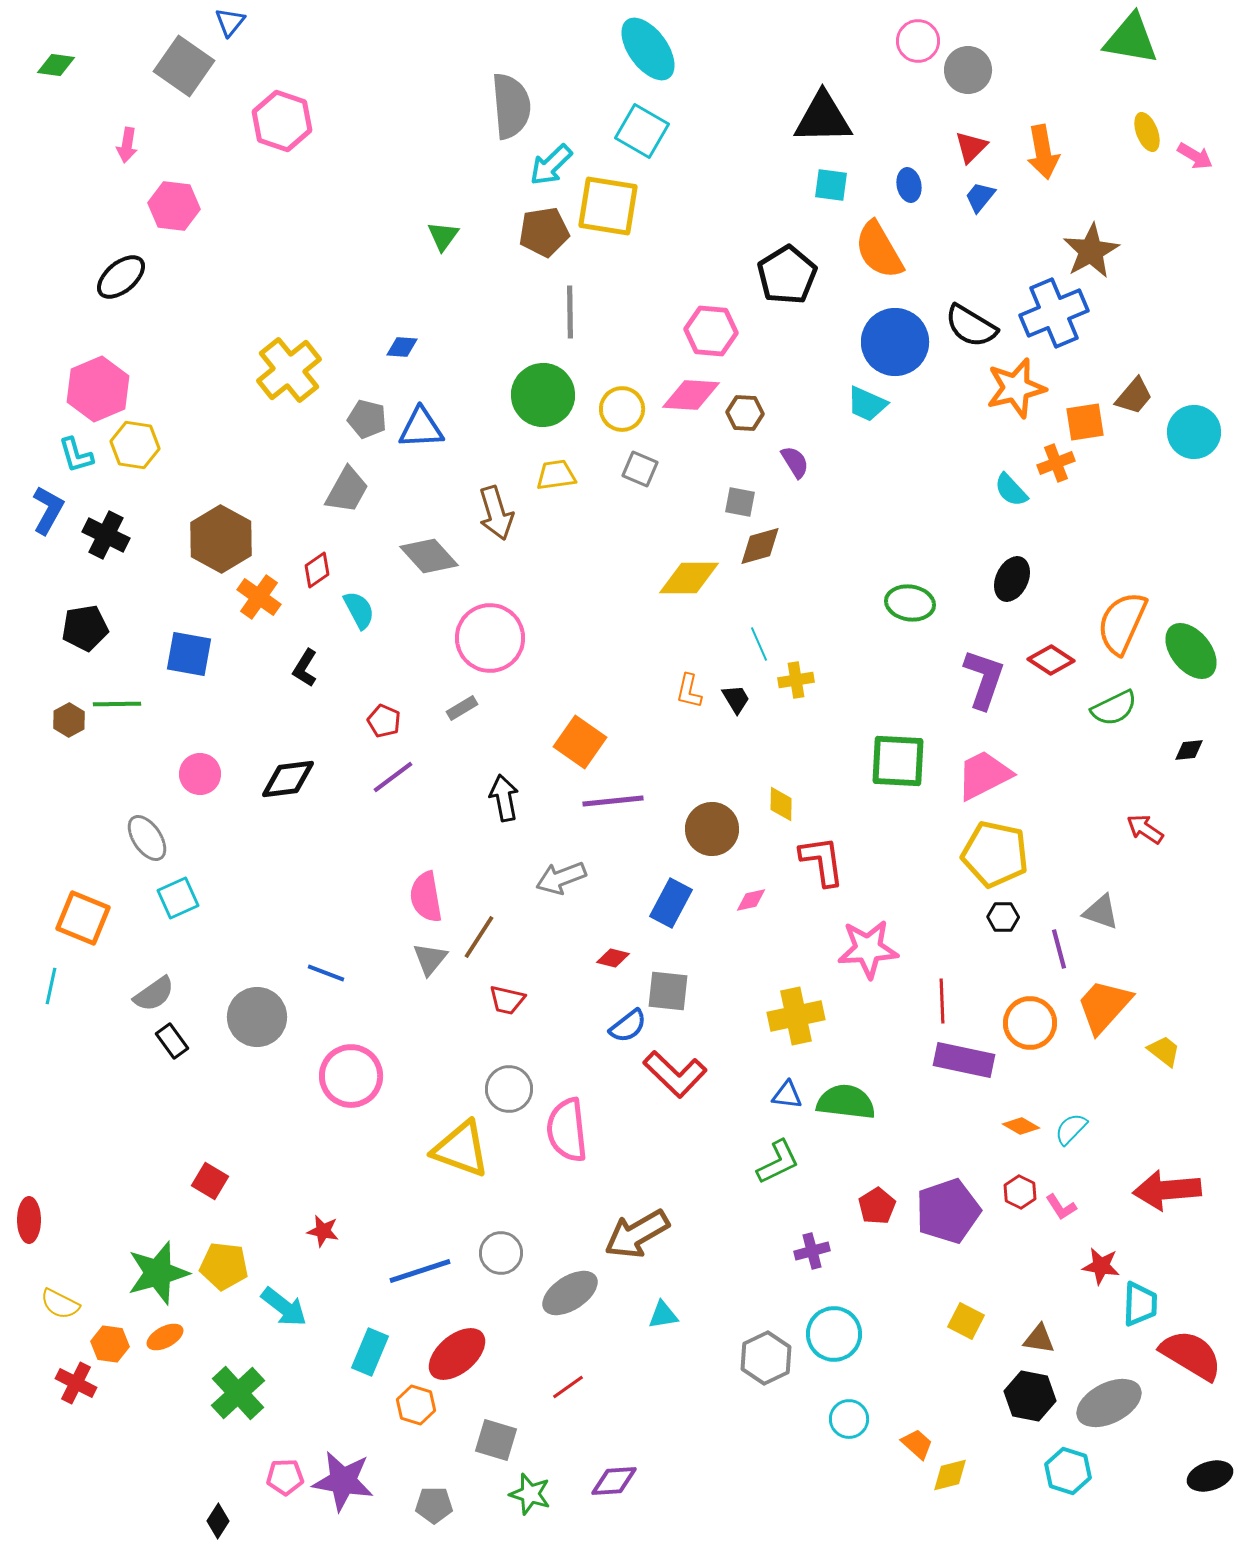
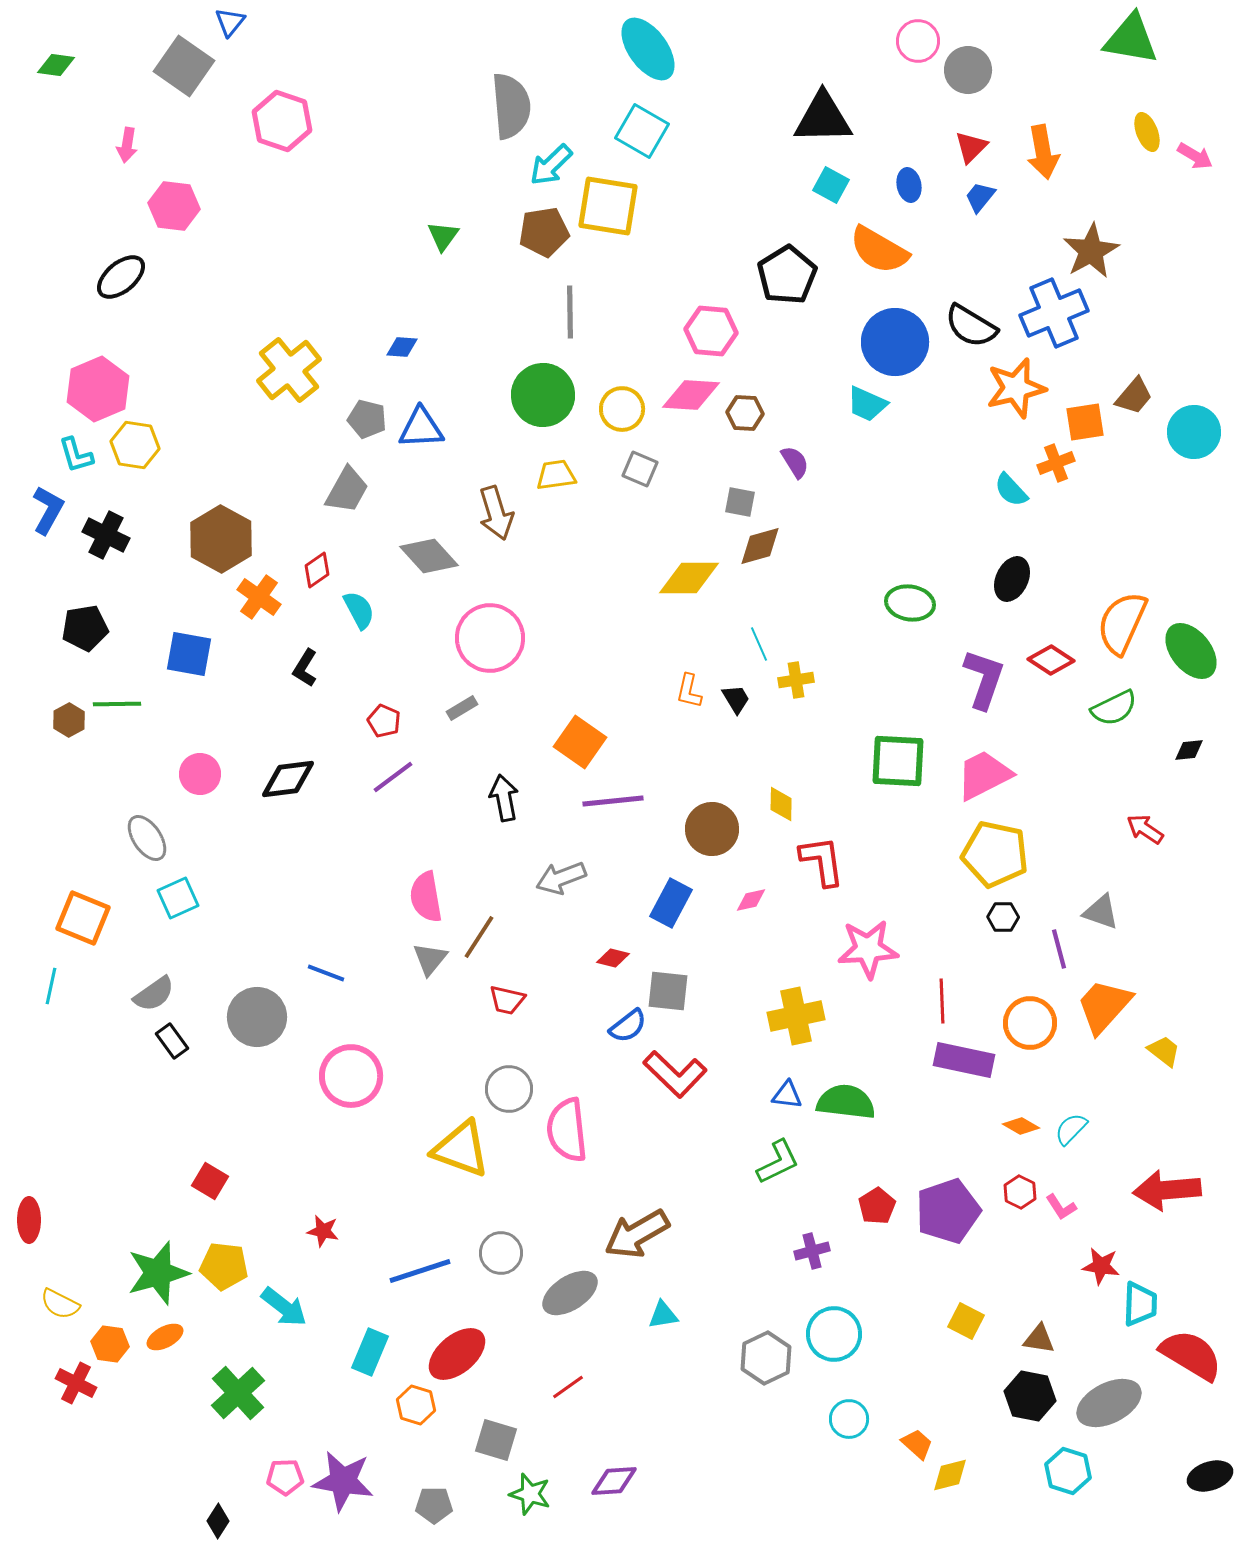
cyan square at (831, 185): rotated 21 degrees clockwise
orange semicircle at (879, 250): rotated 30 degrees counterclockwise
